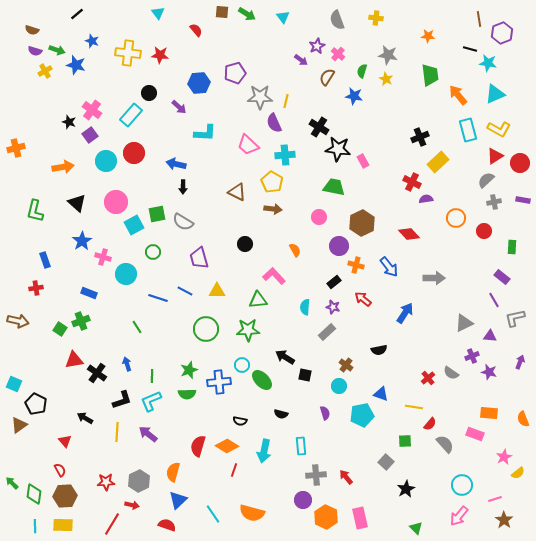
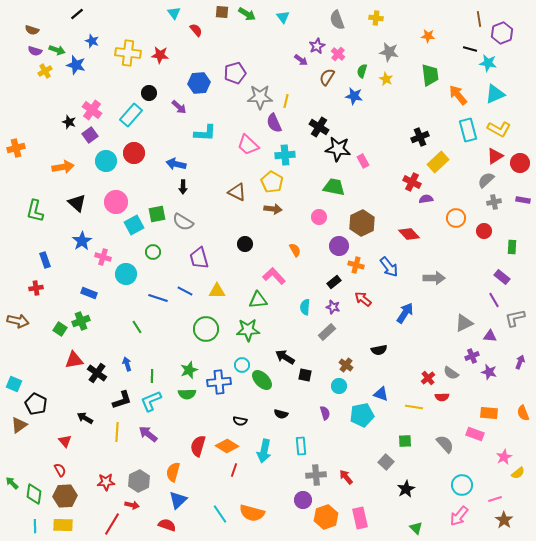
cyan triangle at (158, 13): moved 16 px right
gray star at (388, 55): moved 1 px right, 3 px up
orange semicircle at (523, 419): moved 6 px up
red semicircle at (430, 424): moved 12 px right, 27 px up; rotated 48 degrees clockwise
cyan line at (213, 514): moved 7 px right
orange hexagon at (326, 517): rotated 15 degrees clockwise
